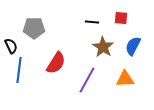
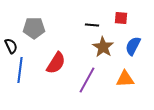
black line: moved 3 px down
blue line: moved 1 px right
